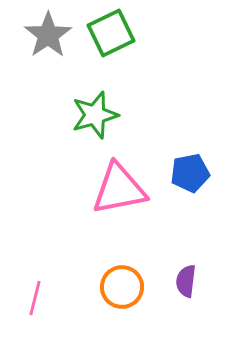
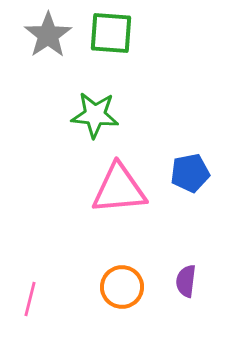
green square: rotated 30 degrees clockwise
green star: rotated 21 degrees clockwise
pink triangle: rotated 6 degrees clockwise
pink line: moved 5 px left, 1 px down
